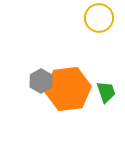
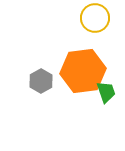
yellow circle: moved 4 px left
orange hexagon: moved 15 px right, 18 px up
